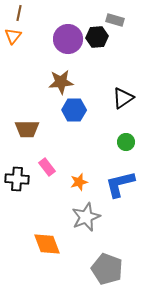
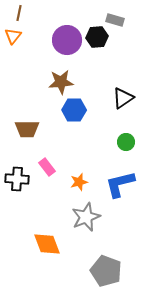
purple circle: moved 1 px left, 1 px down
gray pentagon: moved 1 px left, 2 px down
